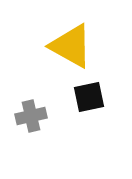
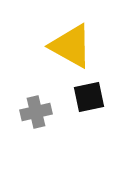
gray cross: moved 5 px right, 4 px up
